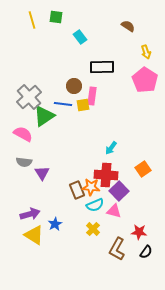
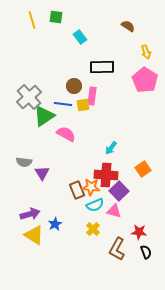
pink semicircle: moved 43 px right
black semicircle: rotated 56 degrees counterclockwise
